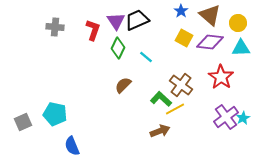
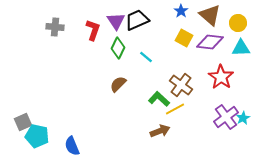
brown semicircle: moved 5 px left, 1 px up
green L-shape: moved 2 px left
cyan pentagon: moved 18 px left, 22 px down
